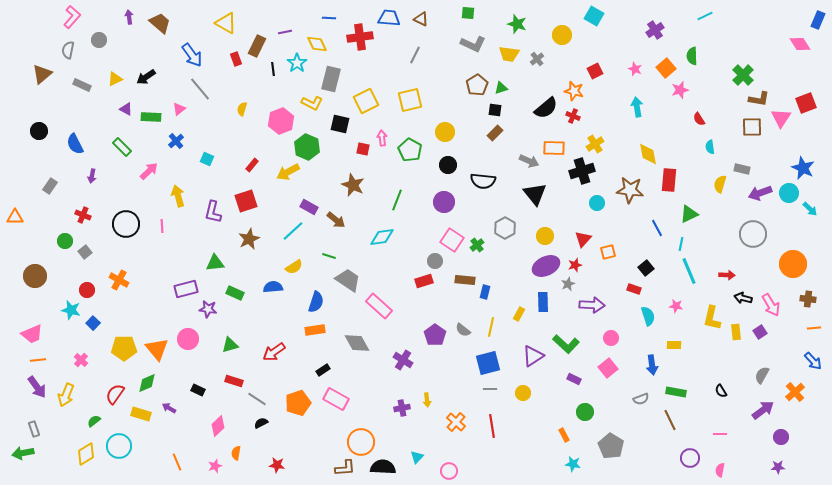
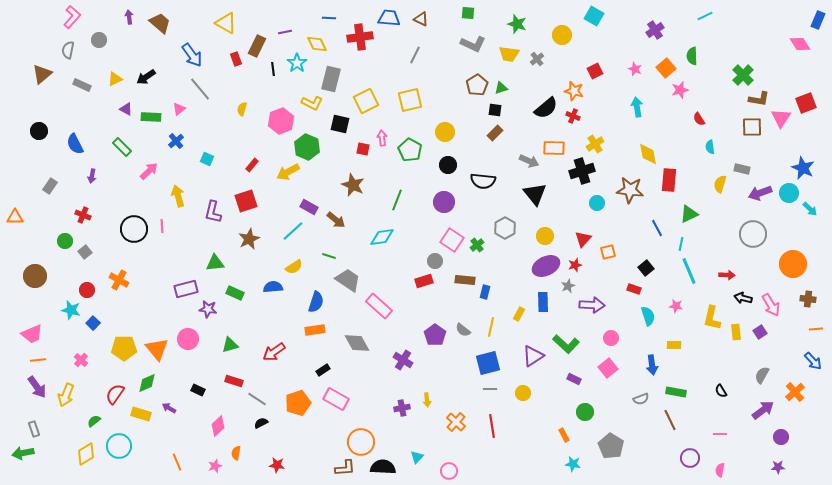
black circle at (126, 224): moved 8 px right, 5 px down
gray star at (568, 284): moved 2 px down
orange line at (814, 328): moved 2 px right, 1 px down
